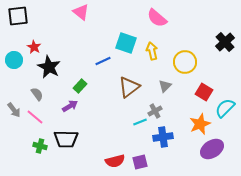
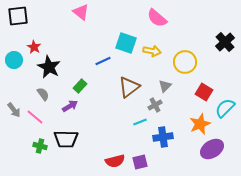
yellow arrow: rotated 114 degrees clockwise
gray semicircle: moved 6 px right
gray cross: moved 6 px up
